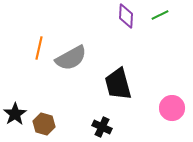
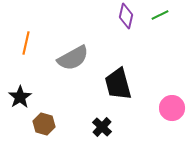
purple diamond: rotated 10 degrees clockwise
orange line: moved 13 px left, 5 px up
gray semicircle: moved 2 px right
black star: moved 5 px right, 17 px up
black cross: rotated 18 degrees clockwise
